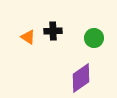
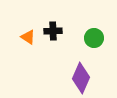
purple diamond: rotated 32 degrees counterclockwise
